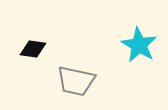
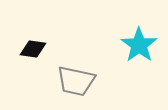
cyan star: rotated 6 degrees clockwise
